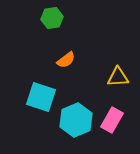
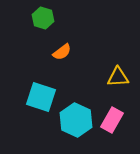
green hexagon: moved 9 px left; rotated 25 degrees clockwise
orange semicircle: moved 4 px left, 8 px up
cyan hexagon: rotated 12 degrees counterclockwise
